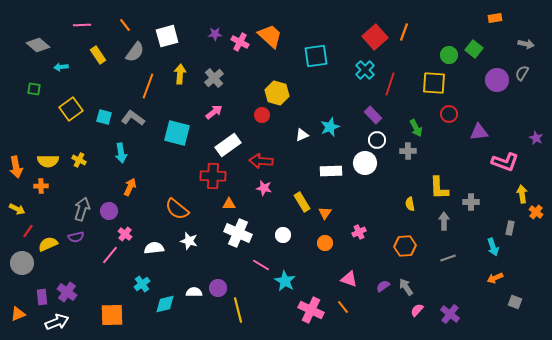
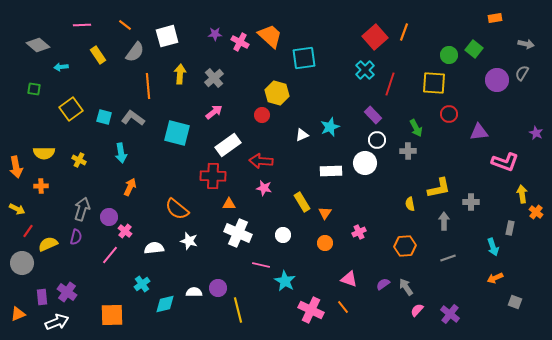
orange line at (125, 25): rotated 16 degrees counterclockwise
cyan square at (316, 56): moved 12 px left, 2 px down
orange line at (148, 86): rotated 25 degrees counterclockwise
purple star at (536, 138): moved 5 px up
yellow semicircle at (48, 161): moved 4 px left, 8 px up
yellow L-shape at (439, 188): rotated 100 degrees counterclockwise
purple circle at (109, 211): moved 6 px down
pink cross at (125, 234): moved 3 px up
purple semicircle at (76, 237): rotated 63 degrees counterclockwise
pink line at (261, 265): rotated 18 degrees counterclockwise
purple semicircle at (383, 286): moved 2 px up
